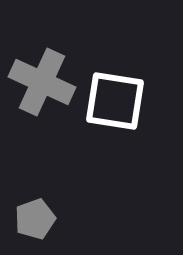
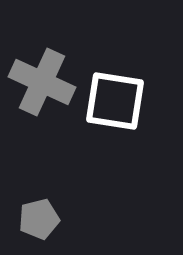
gray pentagon: moved 4 px right; rotated 6 degrees clockwise
